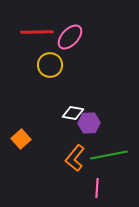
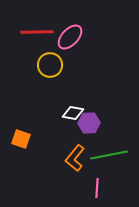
orange square: rotated 30 degrees counterclockwise
